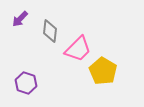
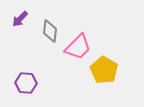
pink trapezoid: moved 2 px up
yellow pentagon: moved 1 px right, 1 px up
purple hexagon: rotated 15 degrees counterclockwise
